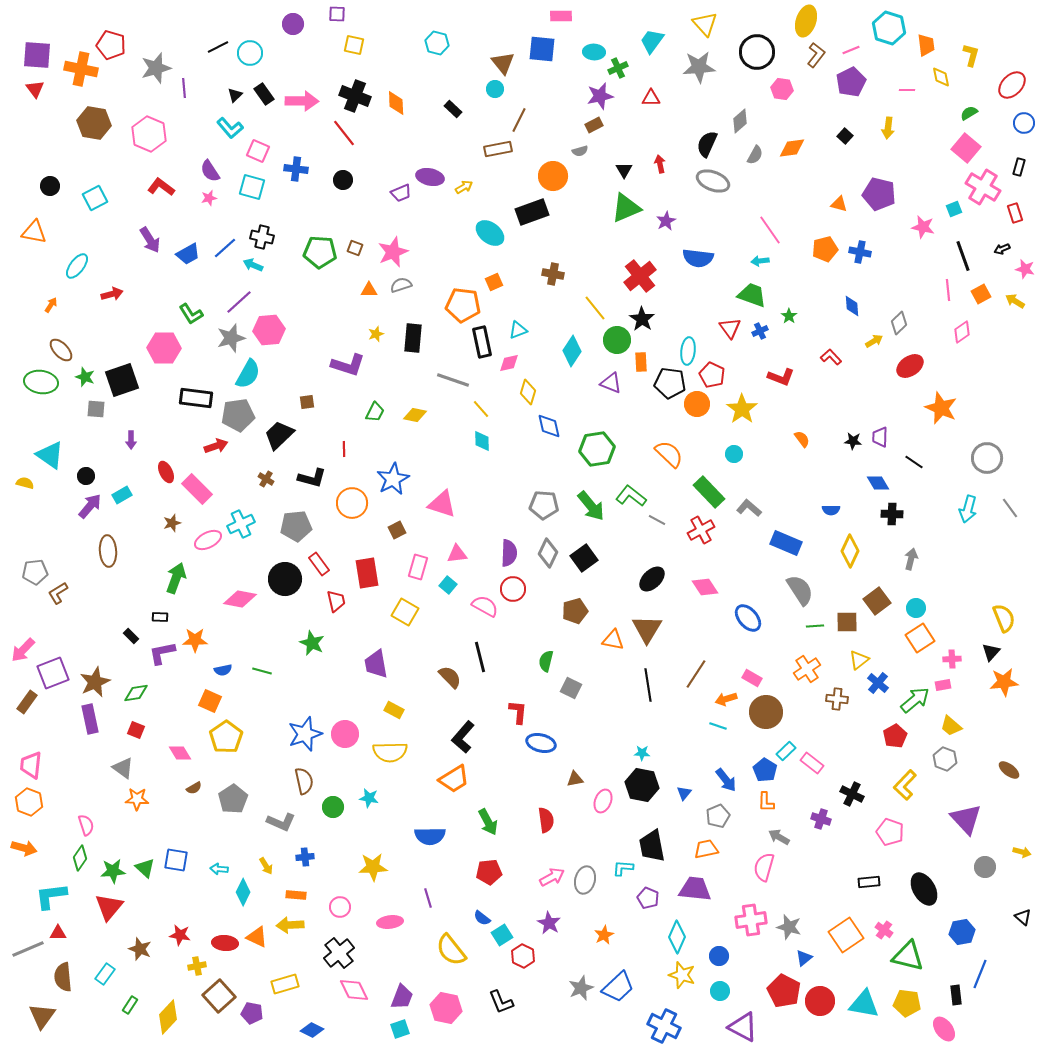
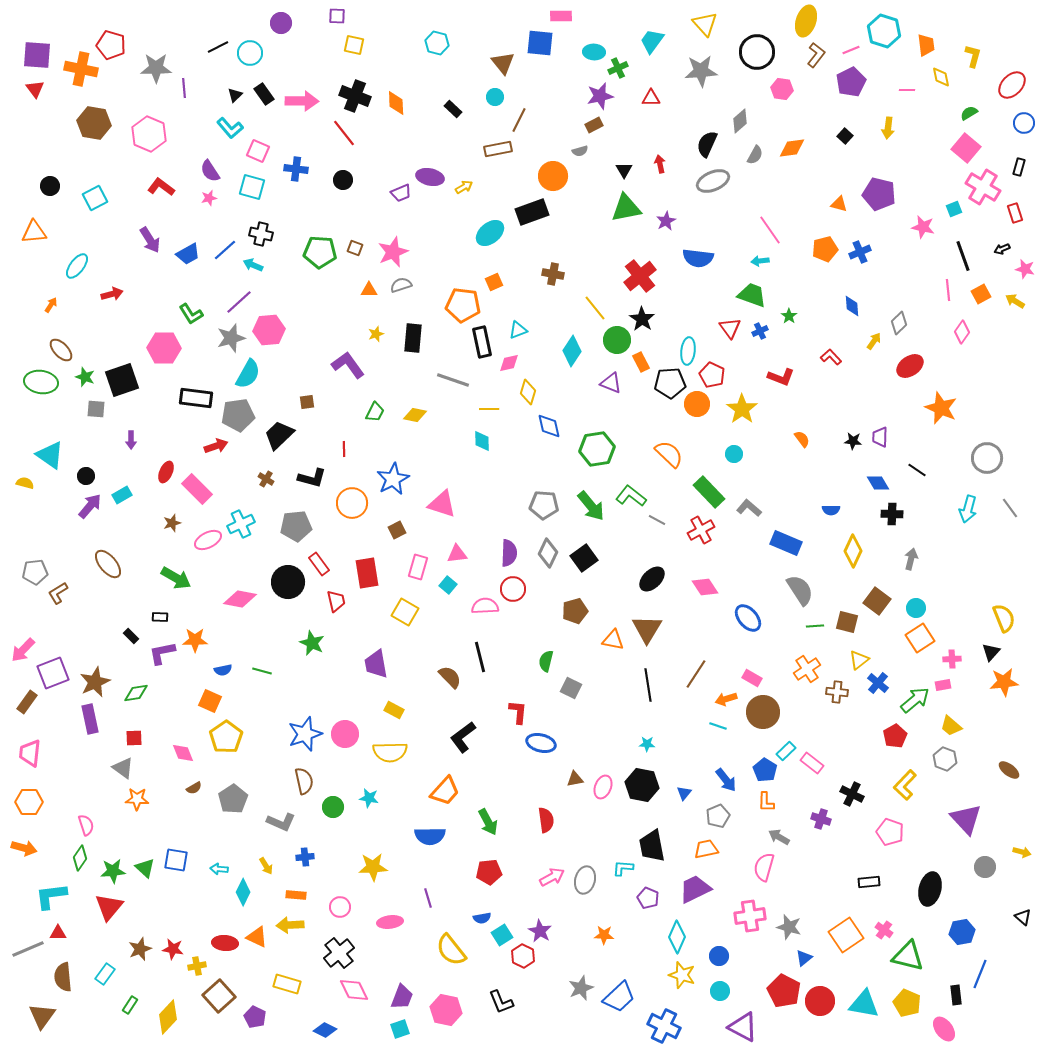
purple square at (337, 14): moved 2 px down
purple circle at (293, 24): moved 12 px left, 1 px up
cyan hexagon at (889, 28): moved 5 px left, 3 px down
blue square at (542, 49): moved 2 px left, 6 px up
yellow L-shape at (971, 55): moved 2 px right, 1 px down
gray star at (699, 67): moved 2 px right, 4 px down
gray star at (156, 68): rotated 16 degrees clockwise
cyan circle at (495, 89): moved 8 px down
gray ellipse at (713, 181): rotated 44 degrees counterclockwise
green triangle at (626, 208): rotated 12 degrees clockwise
orange triangle at (34, 232): rotated 16 degrees counterclockwise
cyan ellipse at (490, 233): rotated 76 degrees counterclockwise
black cross at (262, 237): moved 1 px left, 3 px up
blue line at (225, 248): moved 2 px down
blue cross at (860, 252): rotated 35 degrees counterclockwise
pink diamond at (962, 332): rotated 20 degrees counterclockwise
yellow arrow at (874, 341): rotated 24 degrees counterclockwise
orange rectangle at (641, 362): rotated 24 degrees counterclockwise
purple L-shape at (348, 365): rotated 144 degrees counterclockwise
black pentagon at (670, 383): rotated 12 degrees counterclockwise
yellow line at (481, 409): moved 8 px right; rotated 48 degrees counterclockwise
black line at (914, 462): moved 3 px right, 8 px down
red ellipse at (166, 472): rotated 50 degrees clockwise
brown ellipse at (108, 551): moved 13 px down; rotated 36 degrees counterclockwise
yellow diamond at (850, 551): moved 3 px right
green arrow at (176, 578): rotated 100 degrees clockwise
black circle at (285, 579): moved 3 px right, 3 px down
brown square at (877, 601): rotated 16 degrees counterclockwise
pink semicircle at (485, 606): rotated 32 degrees counterclockwise
brown square at (847, 622): rotated 15 degrees clockwise
brown cross at (837, 699): moved 7 px up
brown circle at (766, 712): moved 3 px left
red square at (136, 730): moved 2 px left, 8 px down; rotated 24 degrees counterclockwise
black L-shape at (463, 737): rotated 12 degrees clockwise
pink diamond at (180, 753): moved 3 px right; rotated 10 degrees clockwise
cyan star at (642, 753): moved 5 px right, 9 px up
pink trapezoid at (31, 765): moved 1 px left, 12 px up
orange trapezoid at (454, 779): moved 9 px left, 12 px down; rotated 16 degrees counterclockwise
pink ellipse at (603, 801): moved 14 px up
orange hexagon at (29, 802): rotated 20 degrees counterclockwise
purple trapezoid at (695, 889): rotated 32 degrees counterclockwise
black ellipse at (924, 889): moved 6 px right; rotated 44 degrees clockwise
blue semicircle at (482, 918): rotated 48 degrees counterclockwise
pink cross at (751, 920): moved 1 px left, 4 px up
purple star at (549, 923): moved 9 px left, 8 px down
red star at (180, 935): moved 7 px left, 14 px down
orange star at (604, 935): rotated 30 degrees clockwise
brown star at (140, 949): rotated 30 degrees clockwise
yellow rectangle at (285, 984): moved 2 px right; rotated 32 degrees clockwise
blue trapezoid at (618, 987): moved 1 px right, 10 px down
yellow pentagon at (907, 1003): rotated 16 degrees clockwise
pink hexagon at (446, 1008): moved 2 px down
purple pentagon at (252, 1013): moved 3 px right, 4 px down; rotated 15 degrees clockwise
blue diamond at (312, 1030): moved 13 px right
